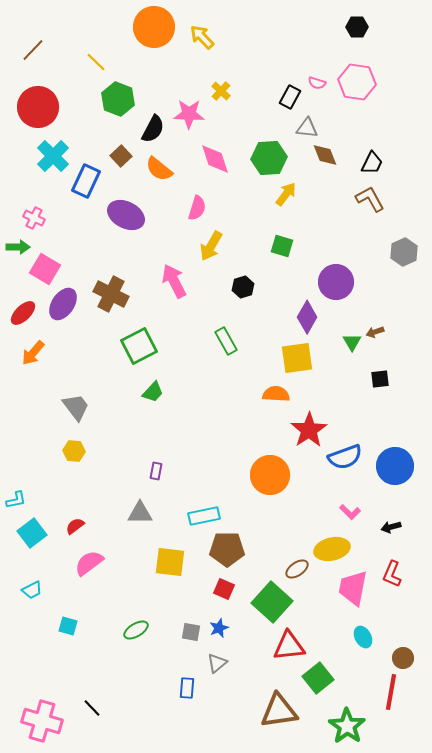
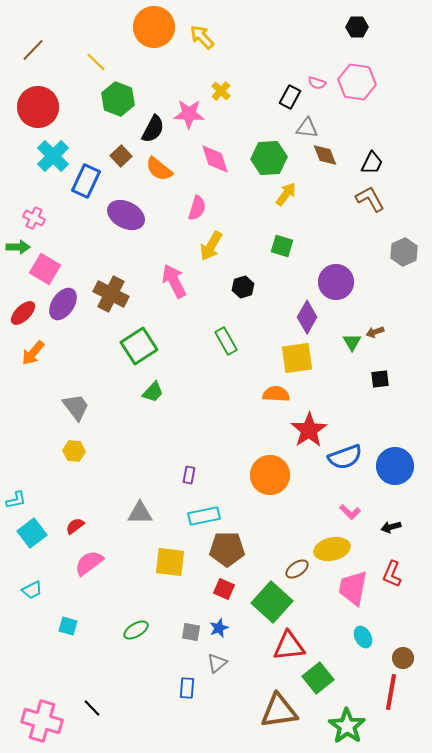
green square at (139, 346): rotated 6 degrees counterclockwise
purple rectangle at (156, 471): moved 33 px right, 4 px down
